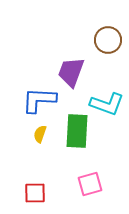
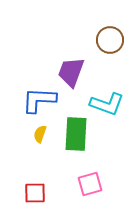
brown circle: moved 2 px right
green rectangle: moved 1 px left, 3 px down
